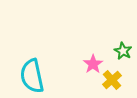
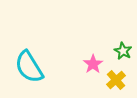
cyan semicircle: moved 3 px left, 9 px up; rotated 20 degrees counterclockwise
yellow cross: moved 4 px right
